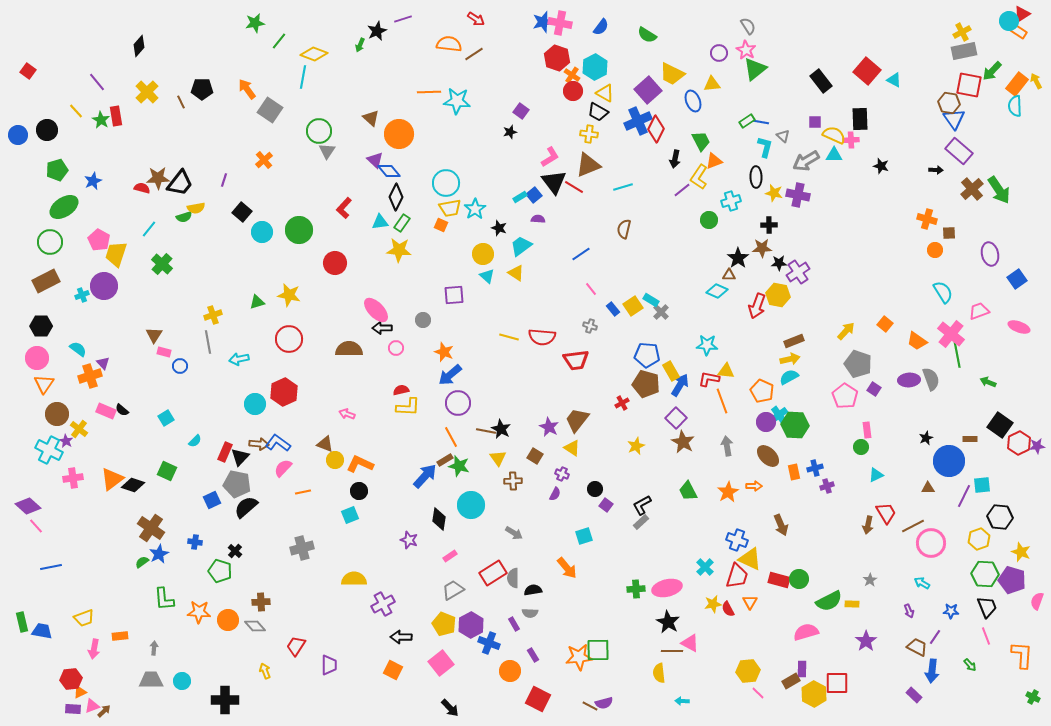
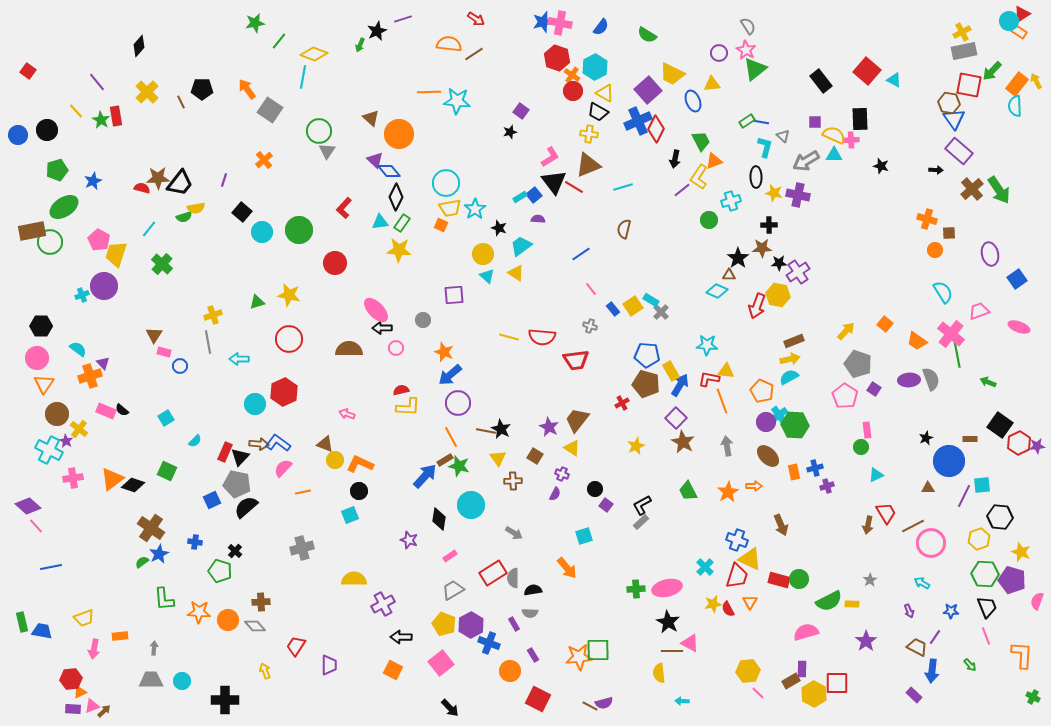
brown rectangle at (46, 281): moved 14 px left, 50 px up; rotated 16 degrees clockwise
cyan arrow at (239, 359): rotated 12 degrees clockwise
